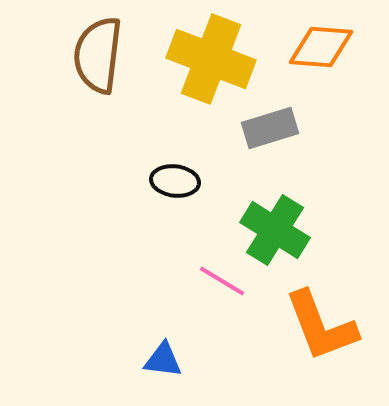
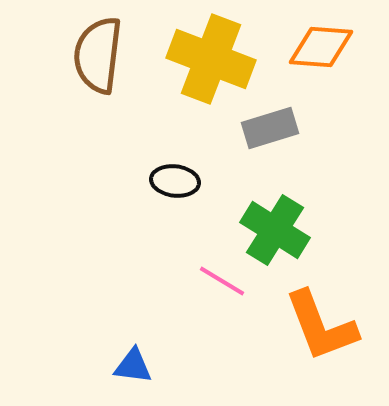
blue triangle: moved 30 px left, 6 px down
